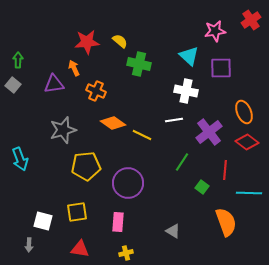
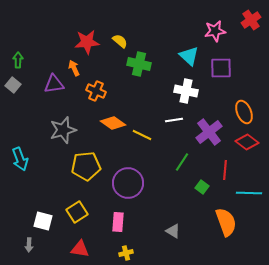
yellow square: rotated 25 degrees counterclockwise
